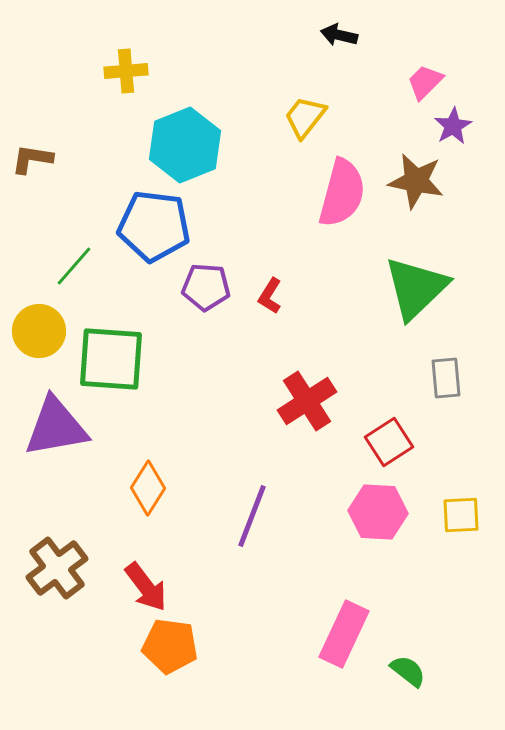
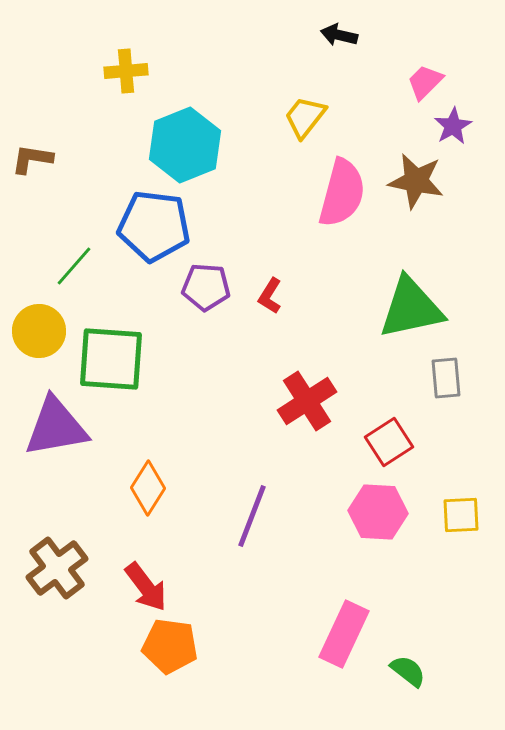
green triangle: moved 5 px left, 20 px down; rotated 32 degrees clockwise
